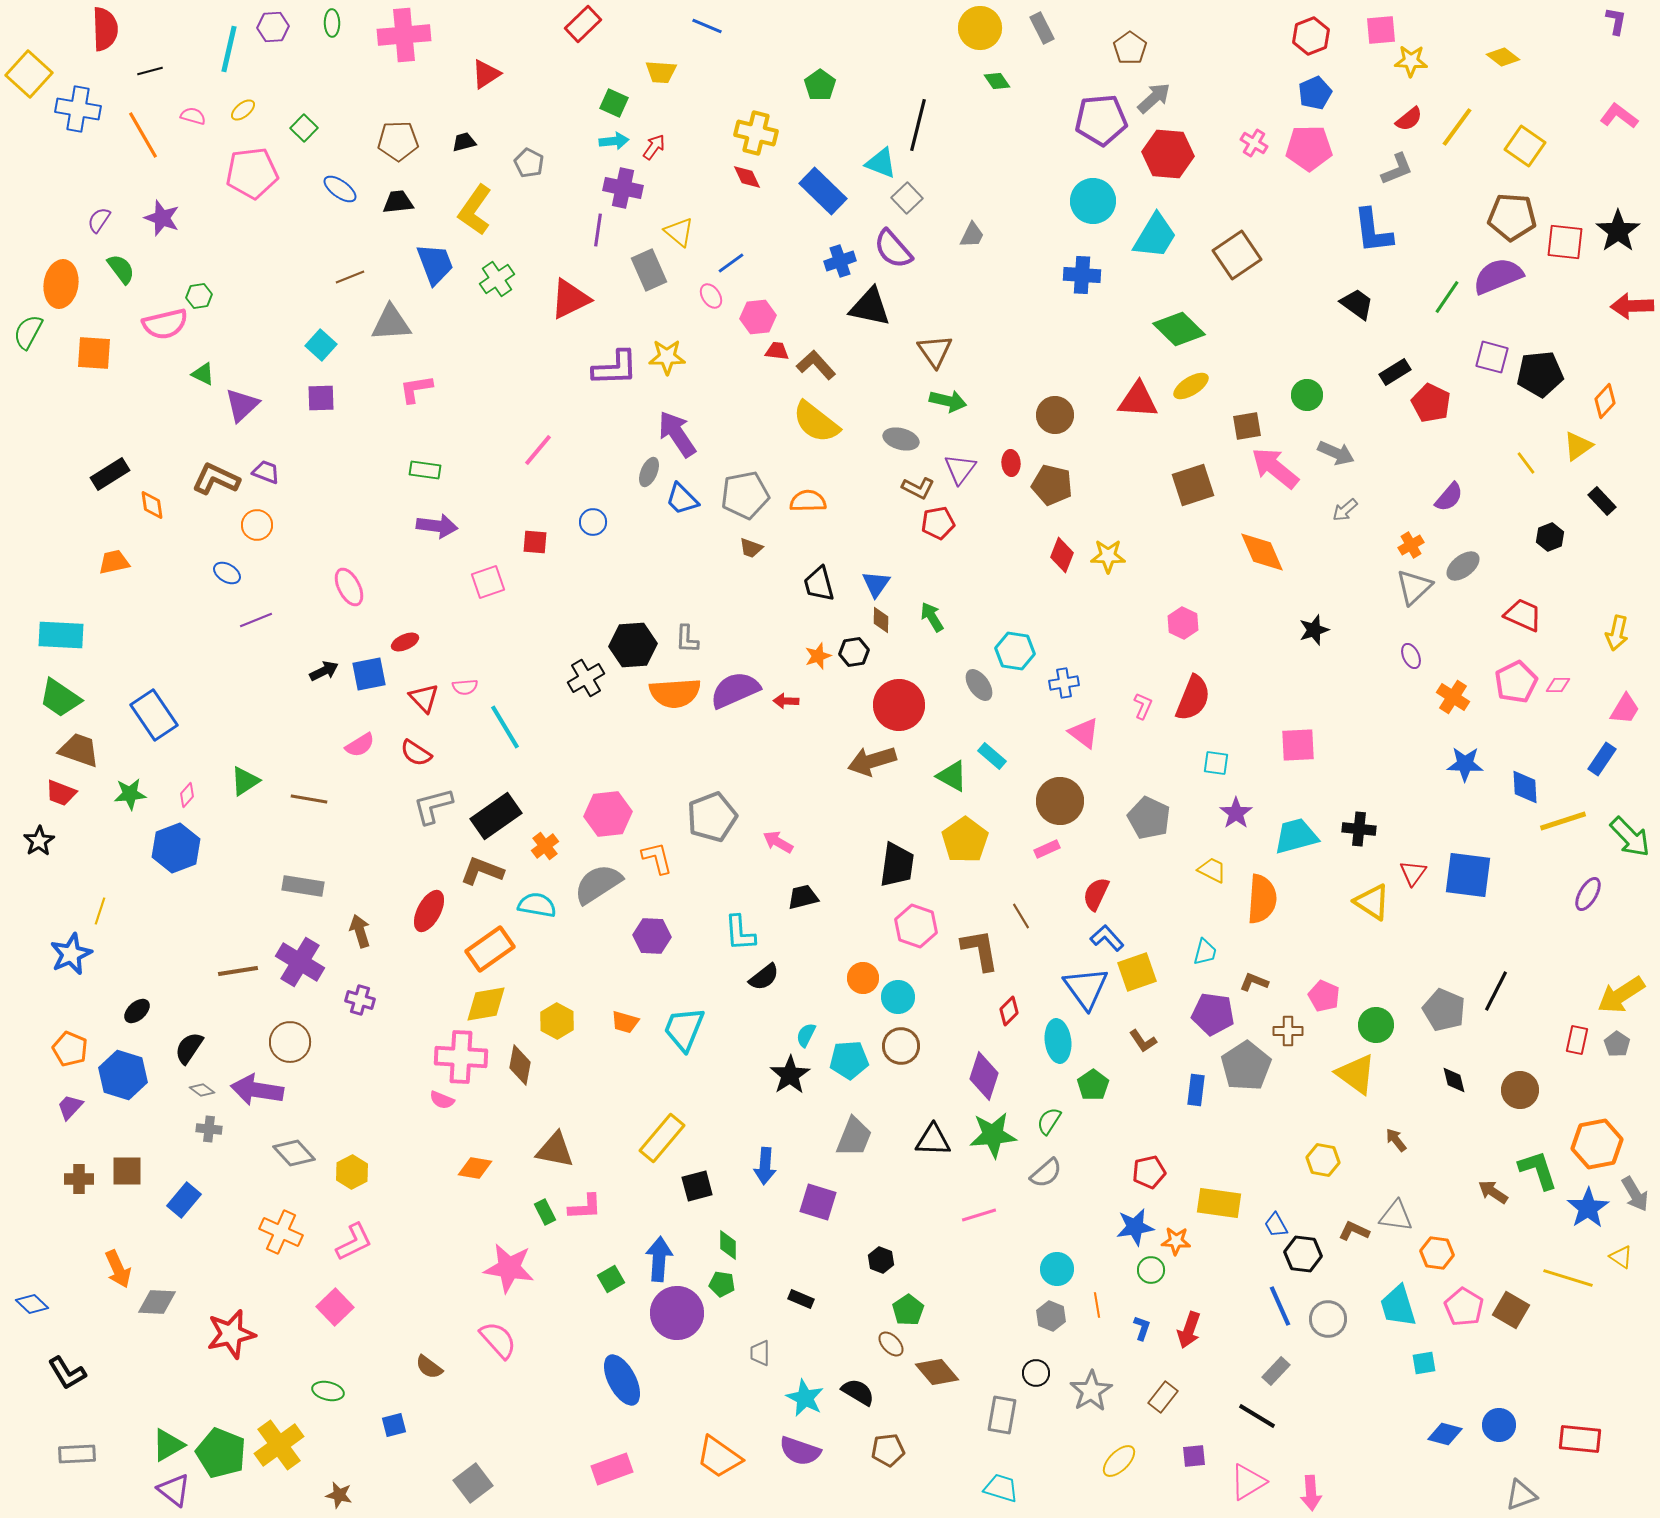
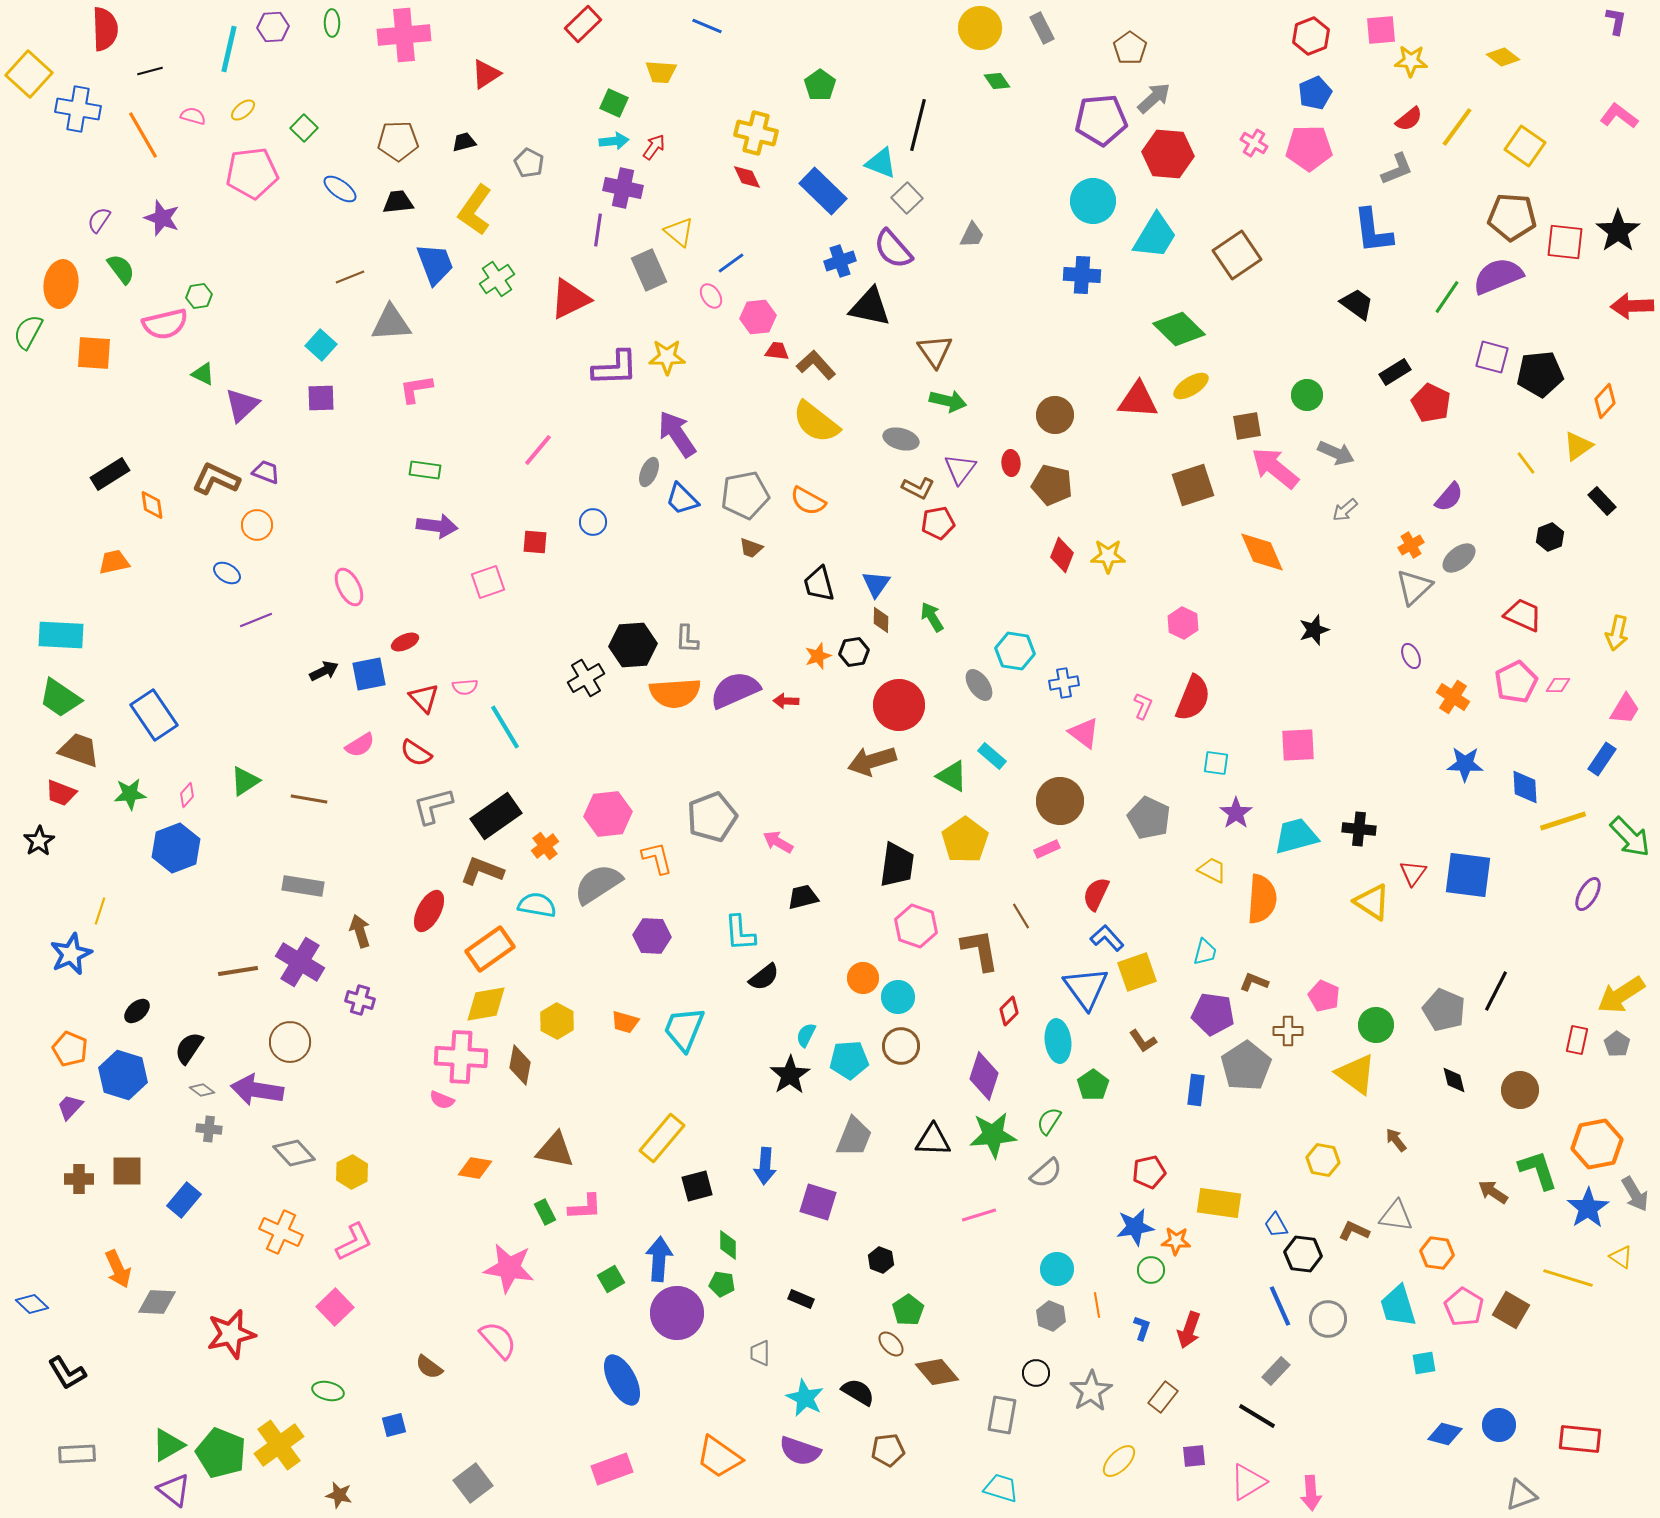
orange semicircle at (808, 501): rotated 150 degrees counterclockwise
gray ellipse at (1463, 566): moved 4 px left, 8 px up
